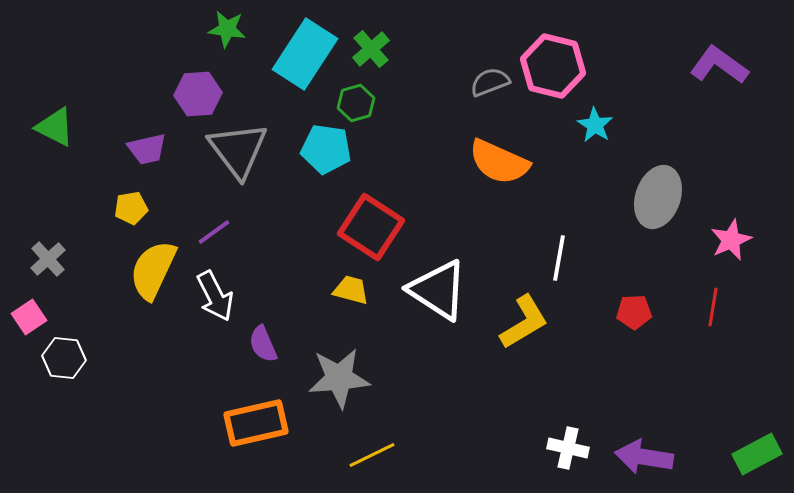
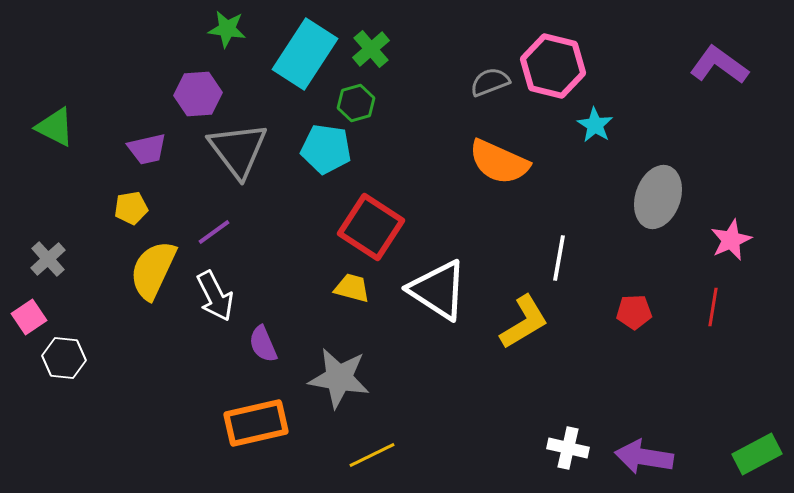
yellow trapezoid: moved 1 px right, 2 px up
gray star: rotated 14 degrees clockwise
